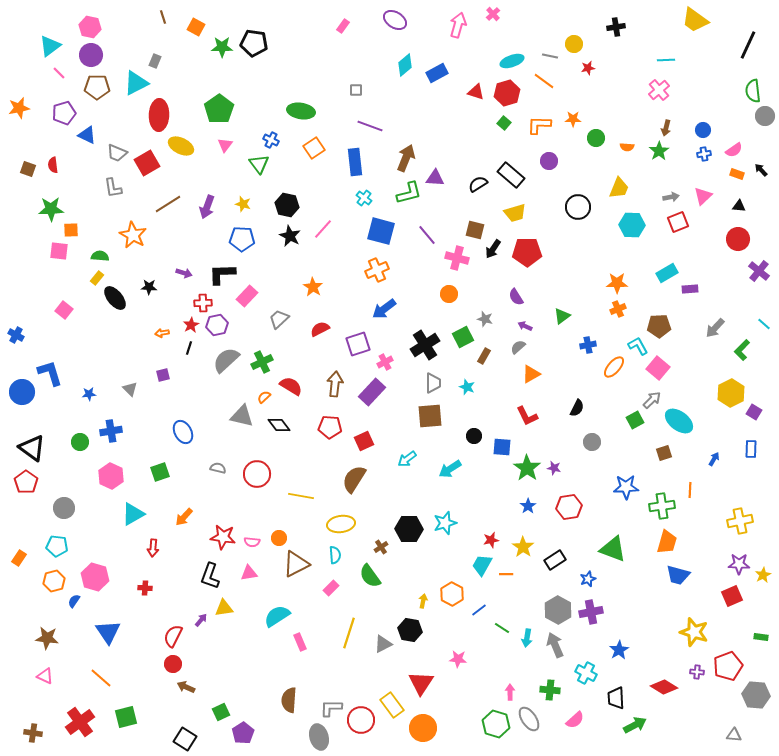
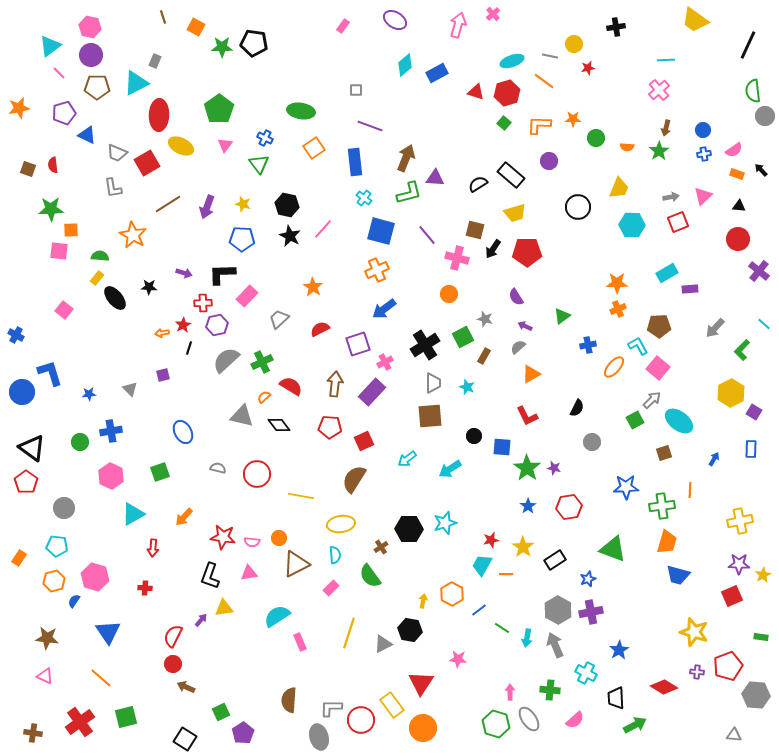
blue cross at (271, 140): moved 6 px left, 2 px up
red star at (191, 325): moved 8 px left
